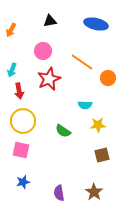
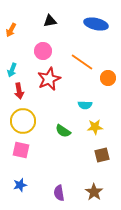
yellow star: moved 3 px left, 2 px down
blue star: moved 3 px left, 3 px down
